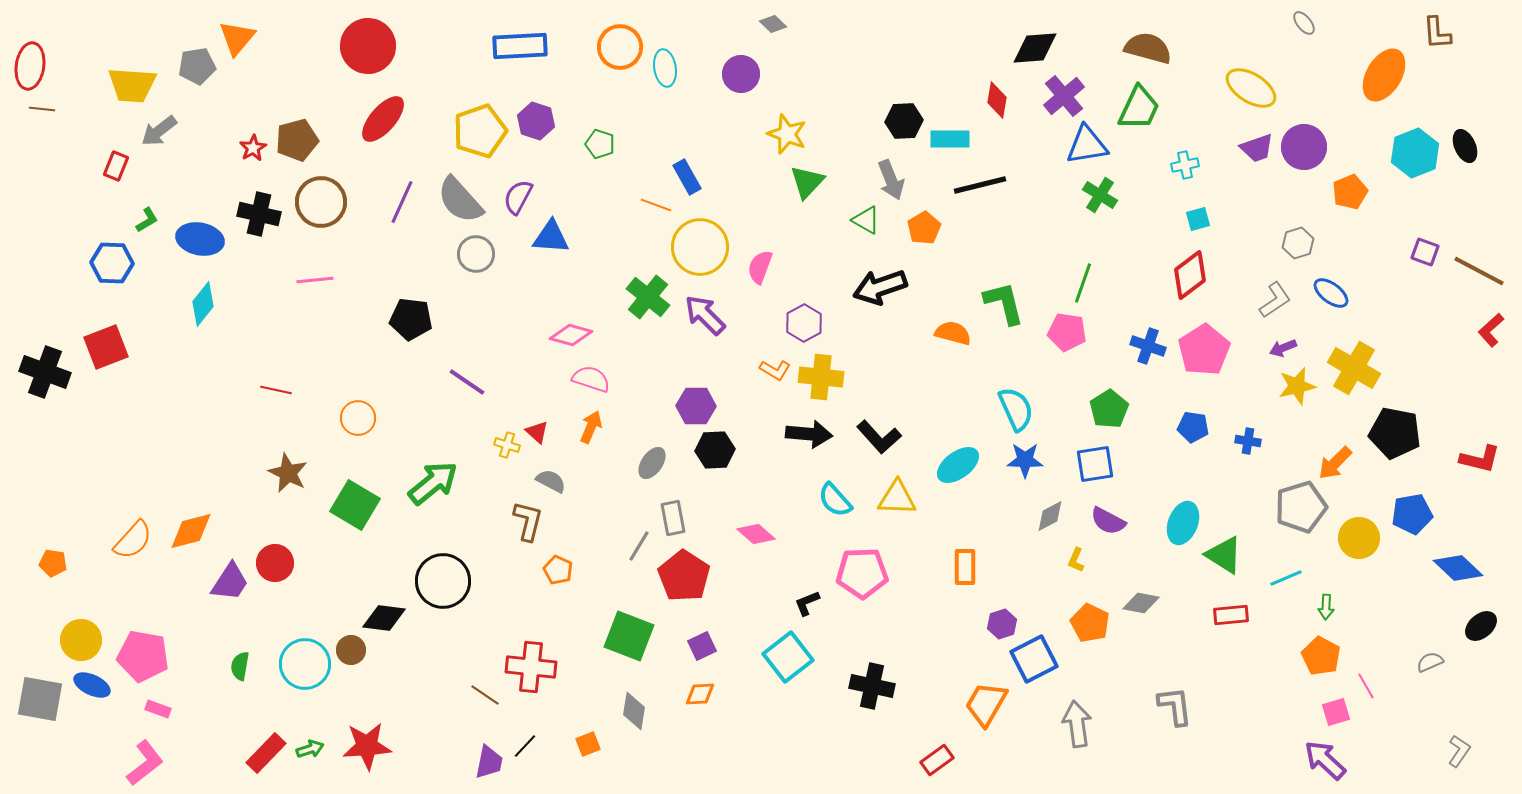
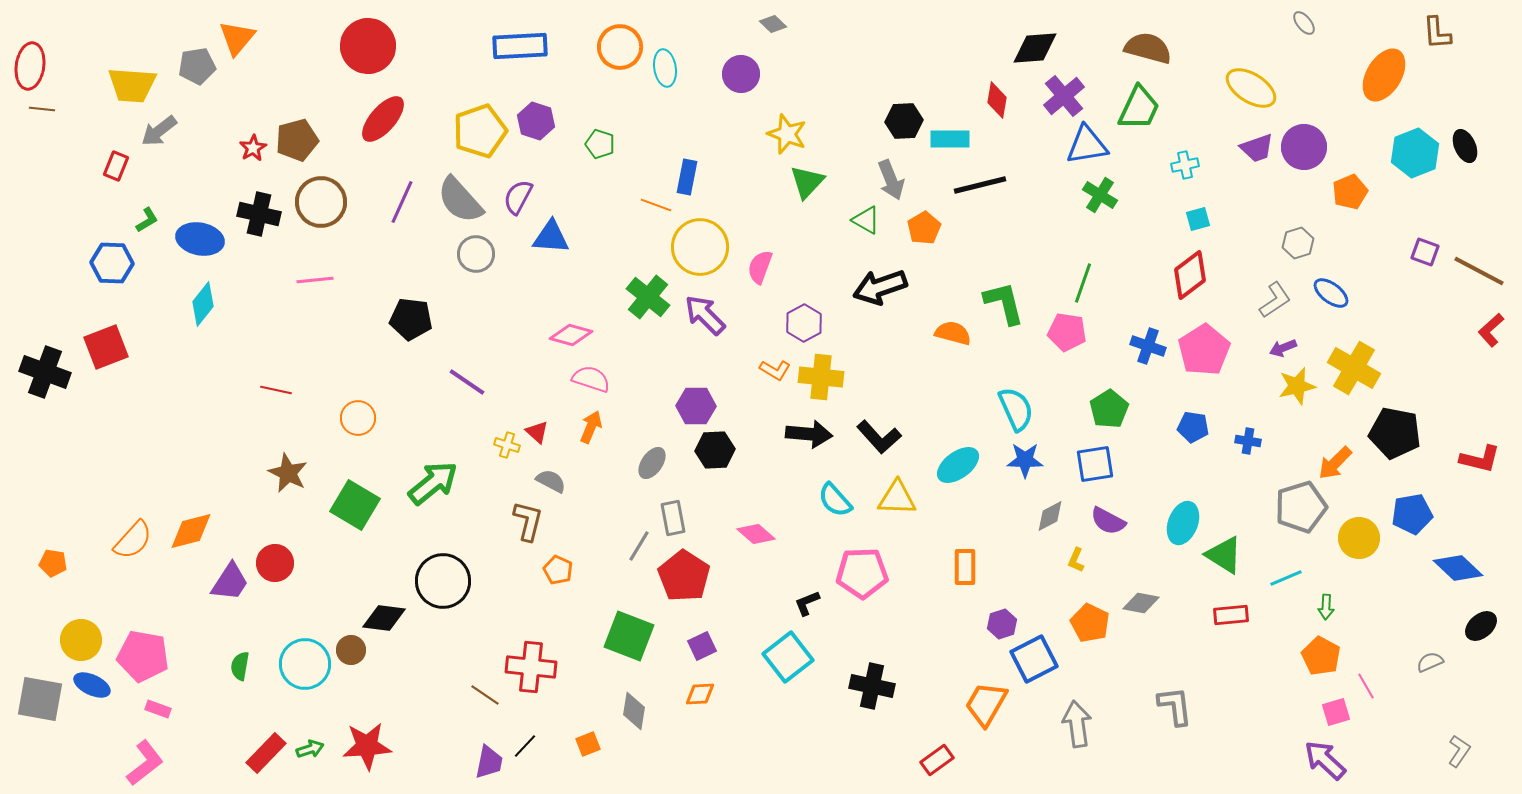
blue rectangle at (687, 177): rotated 40 degrees clockwise
